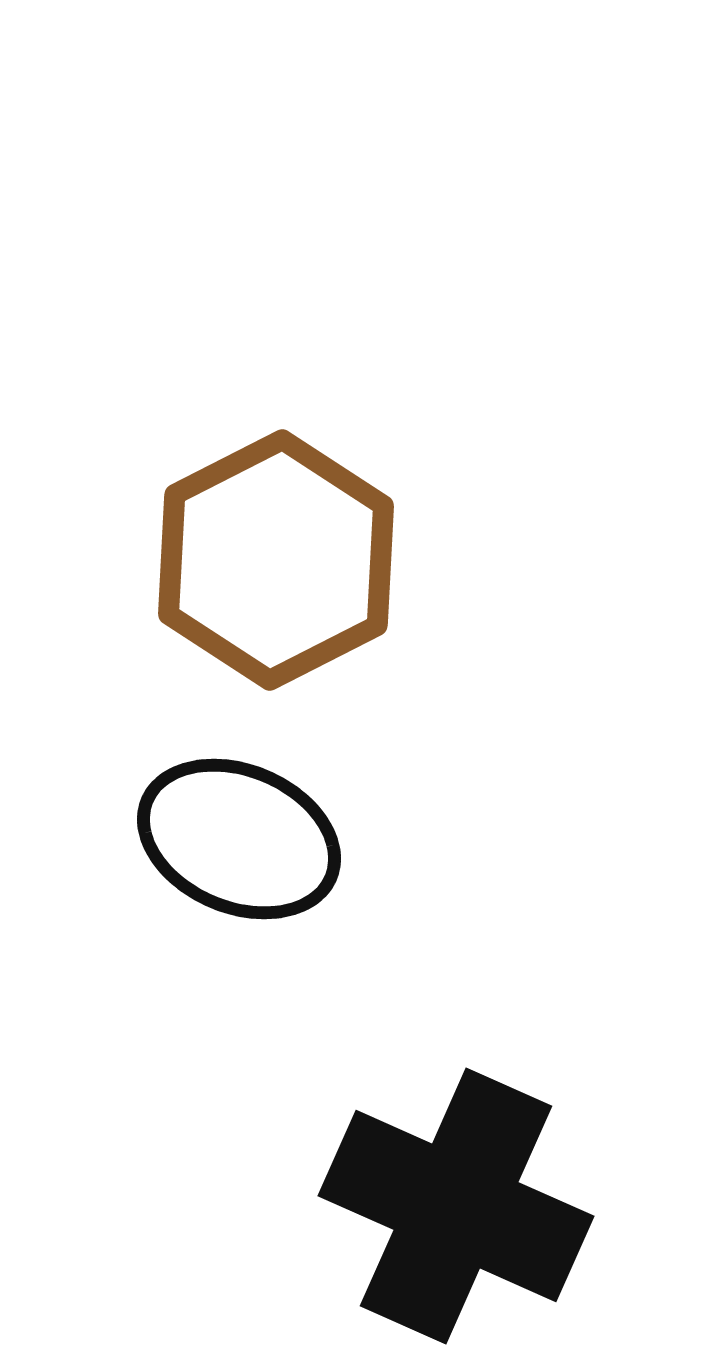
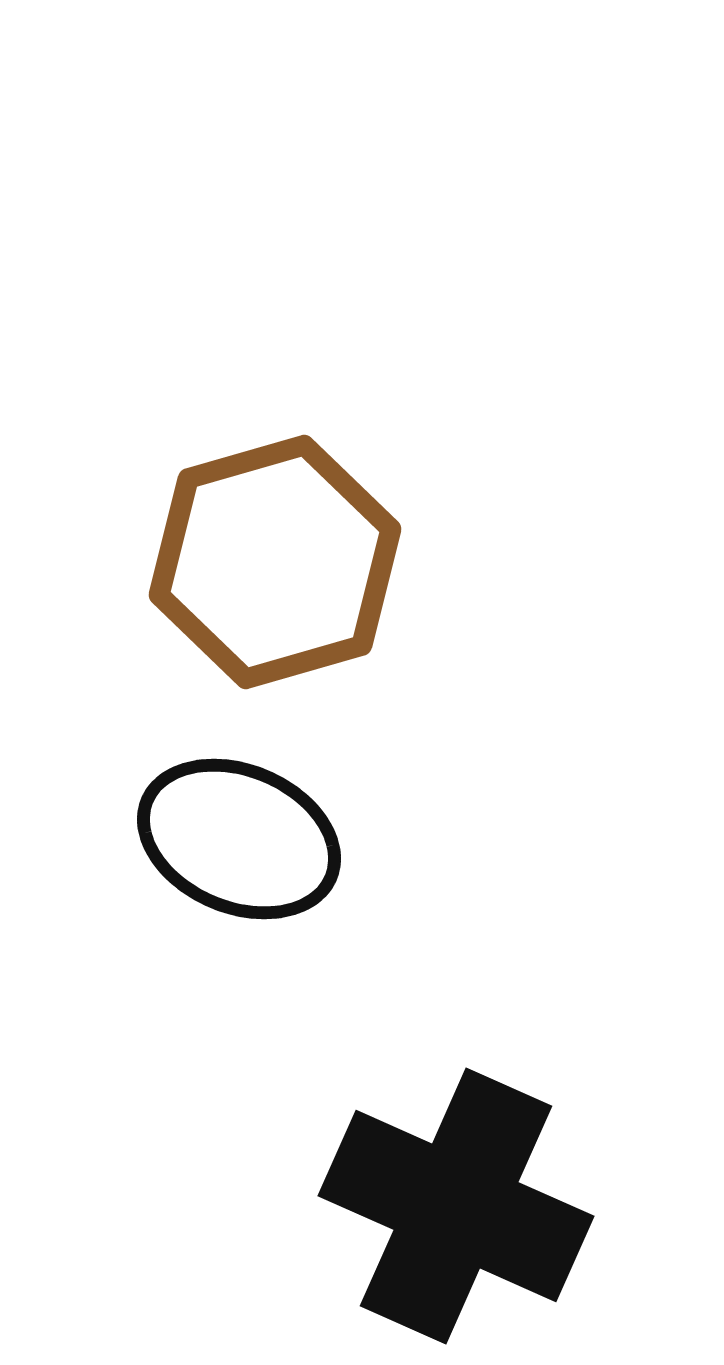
brown hexagon: moved 1 px left, 2 px down; rotated 11 degrees clockwise
